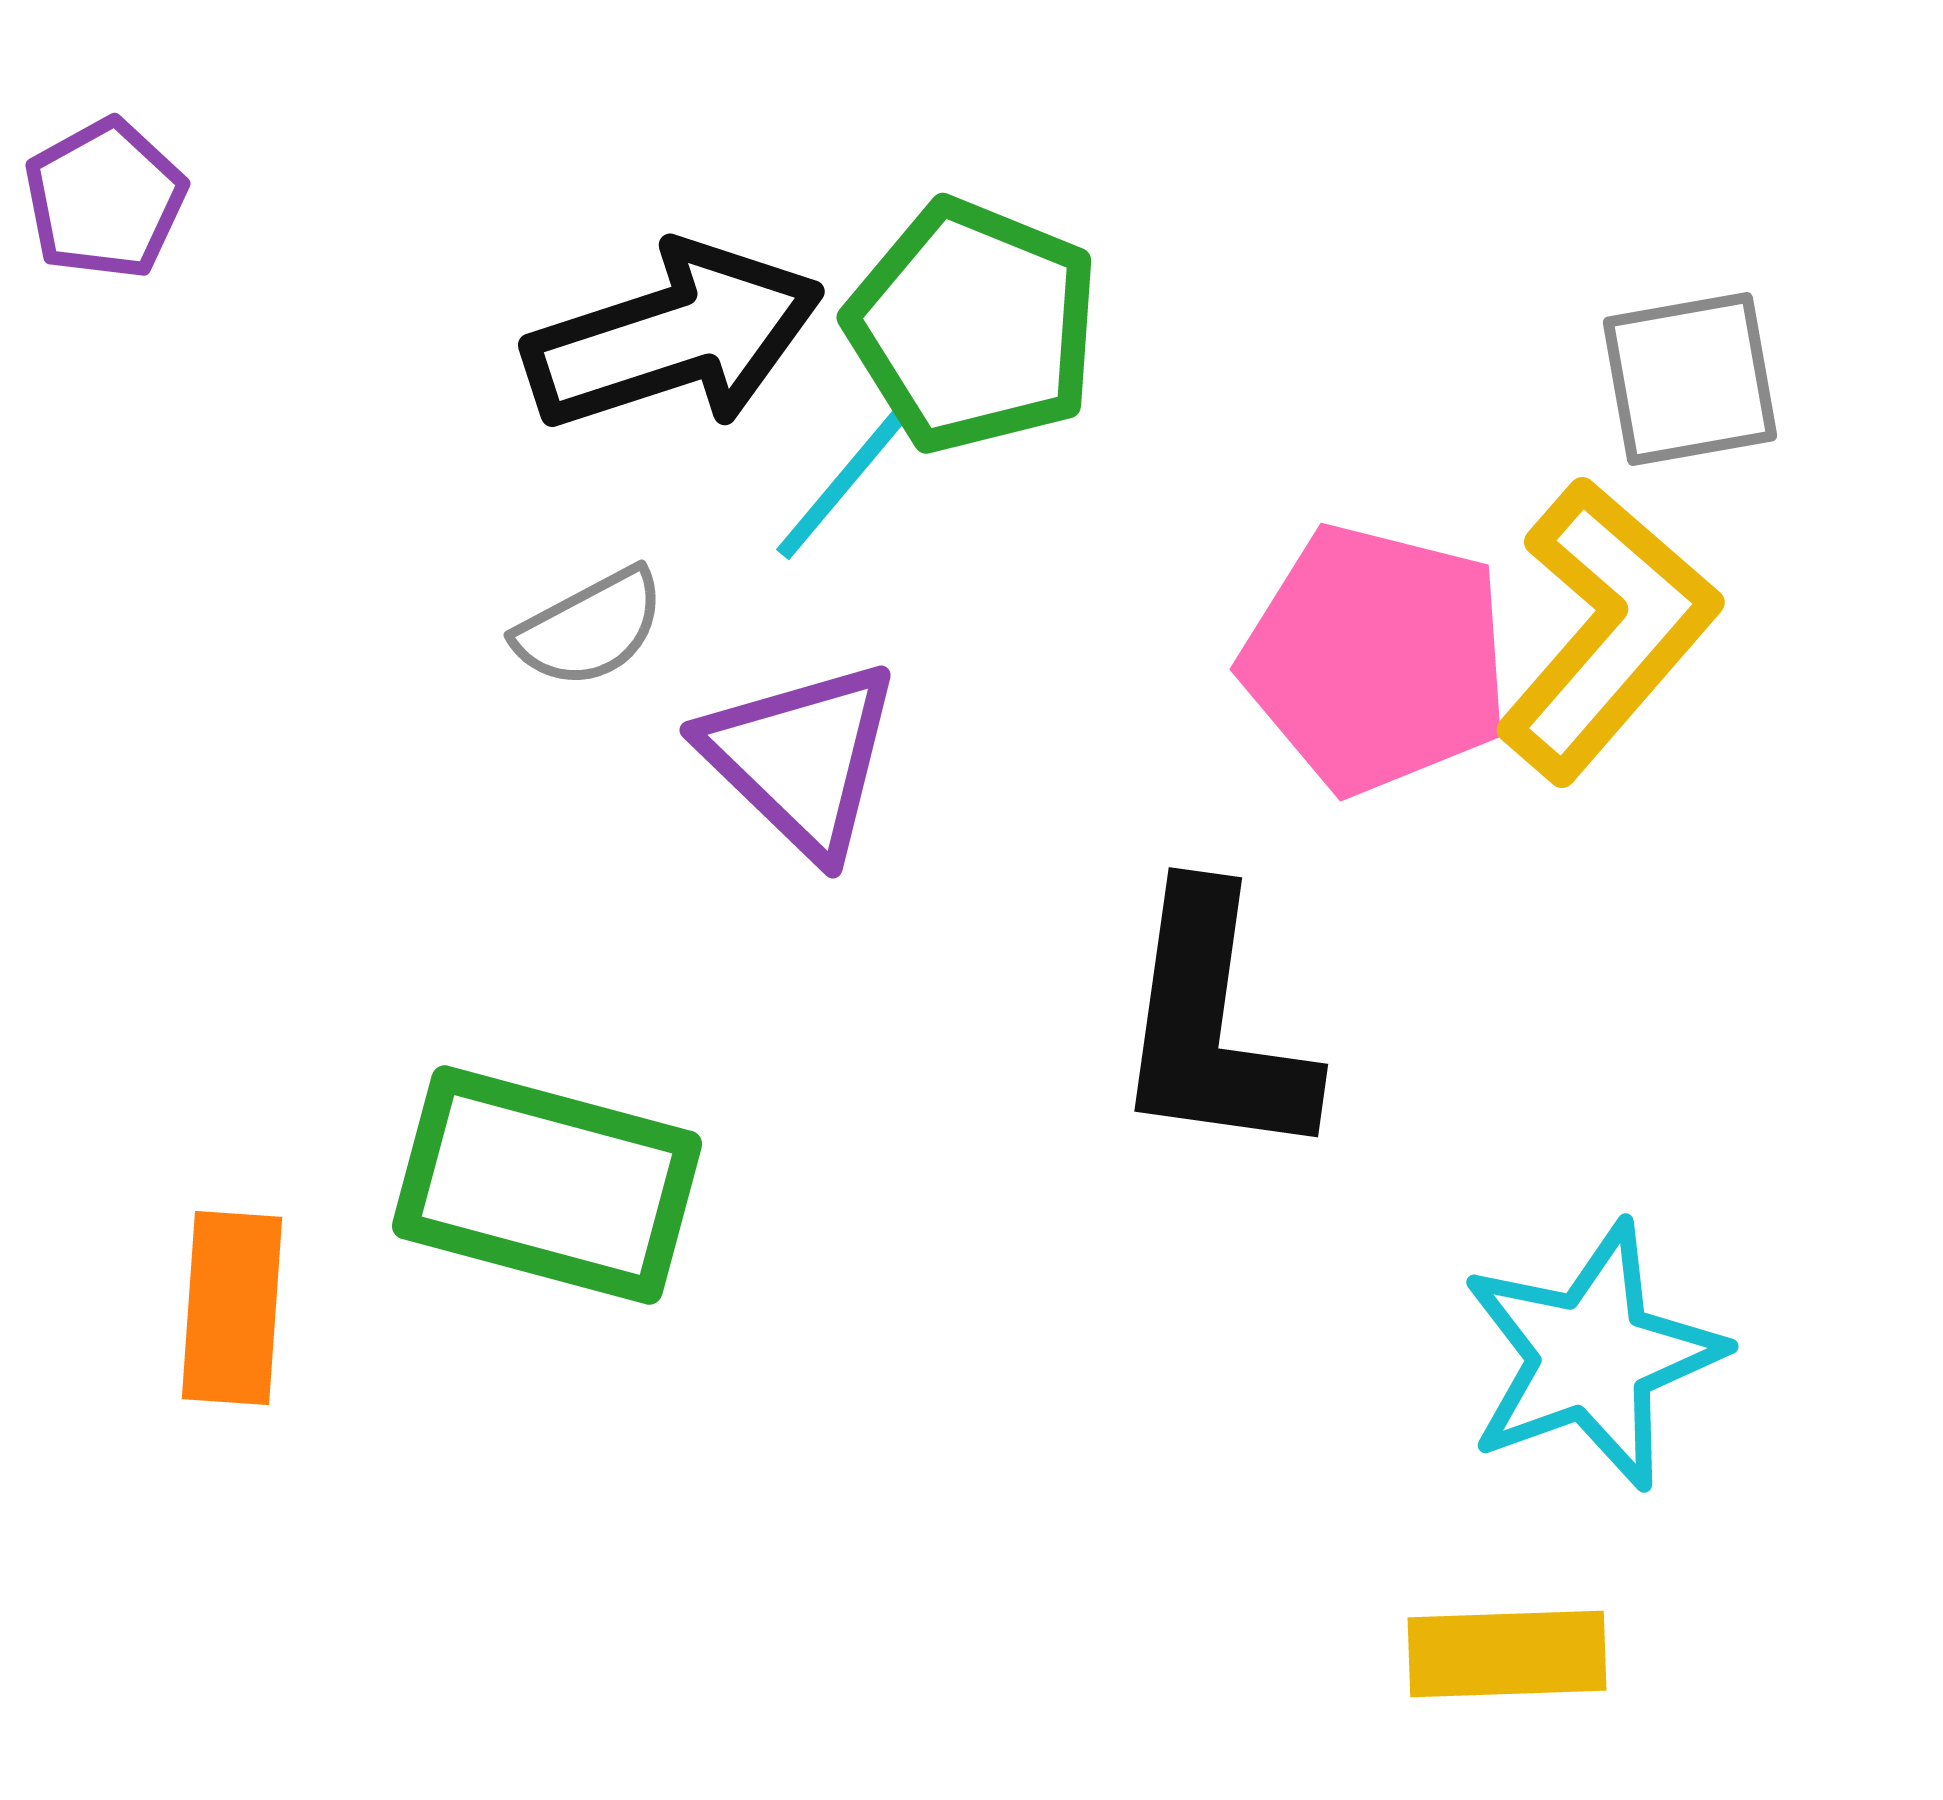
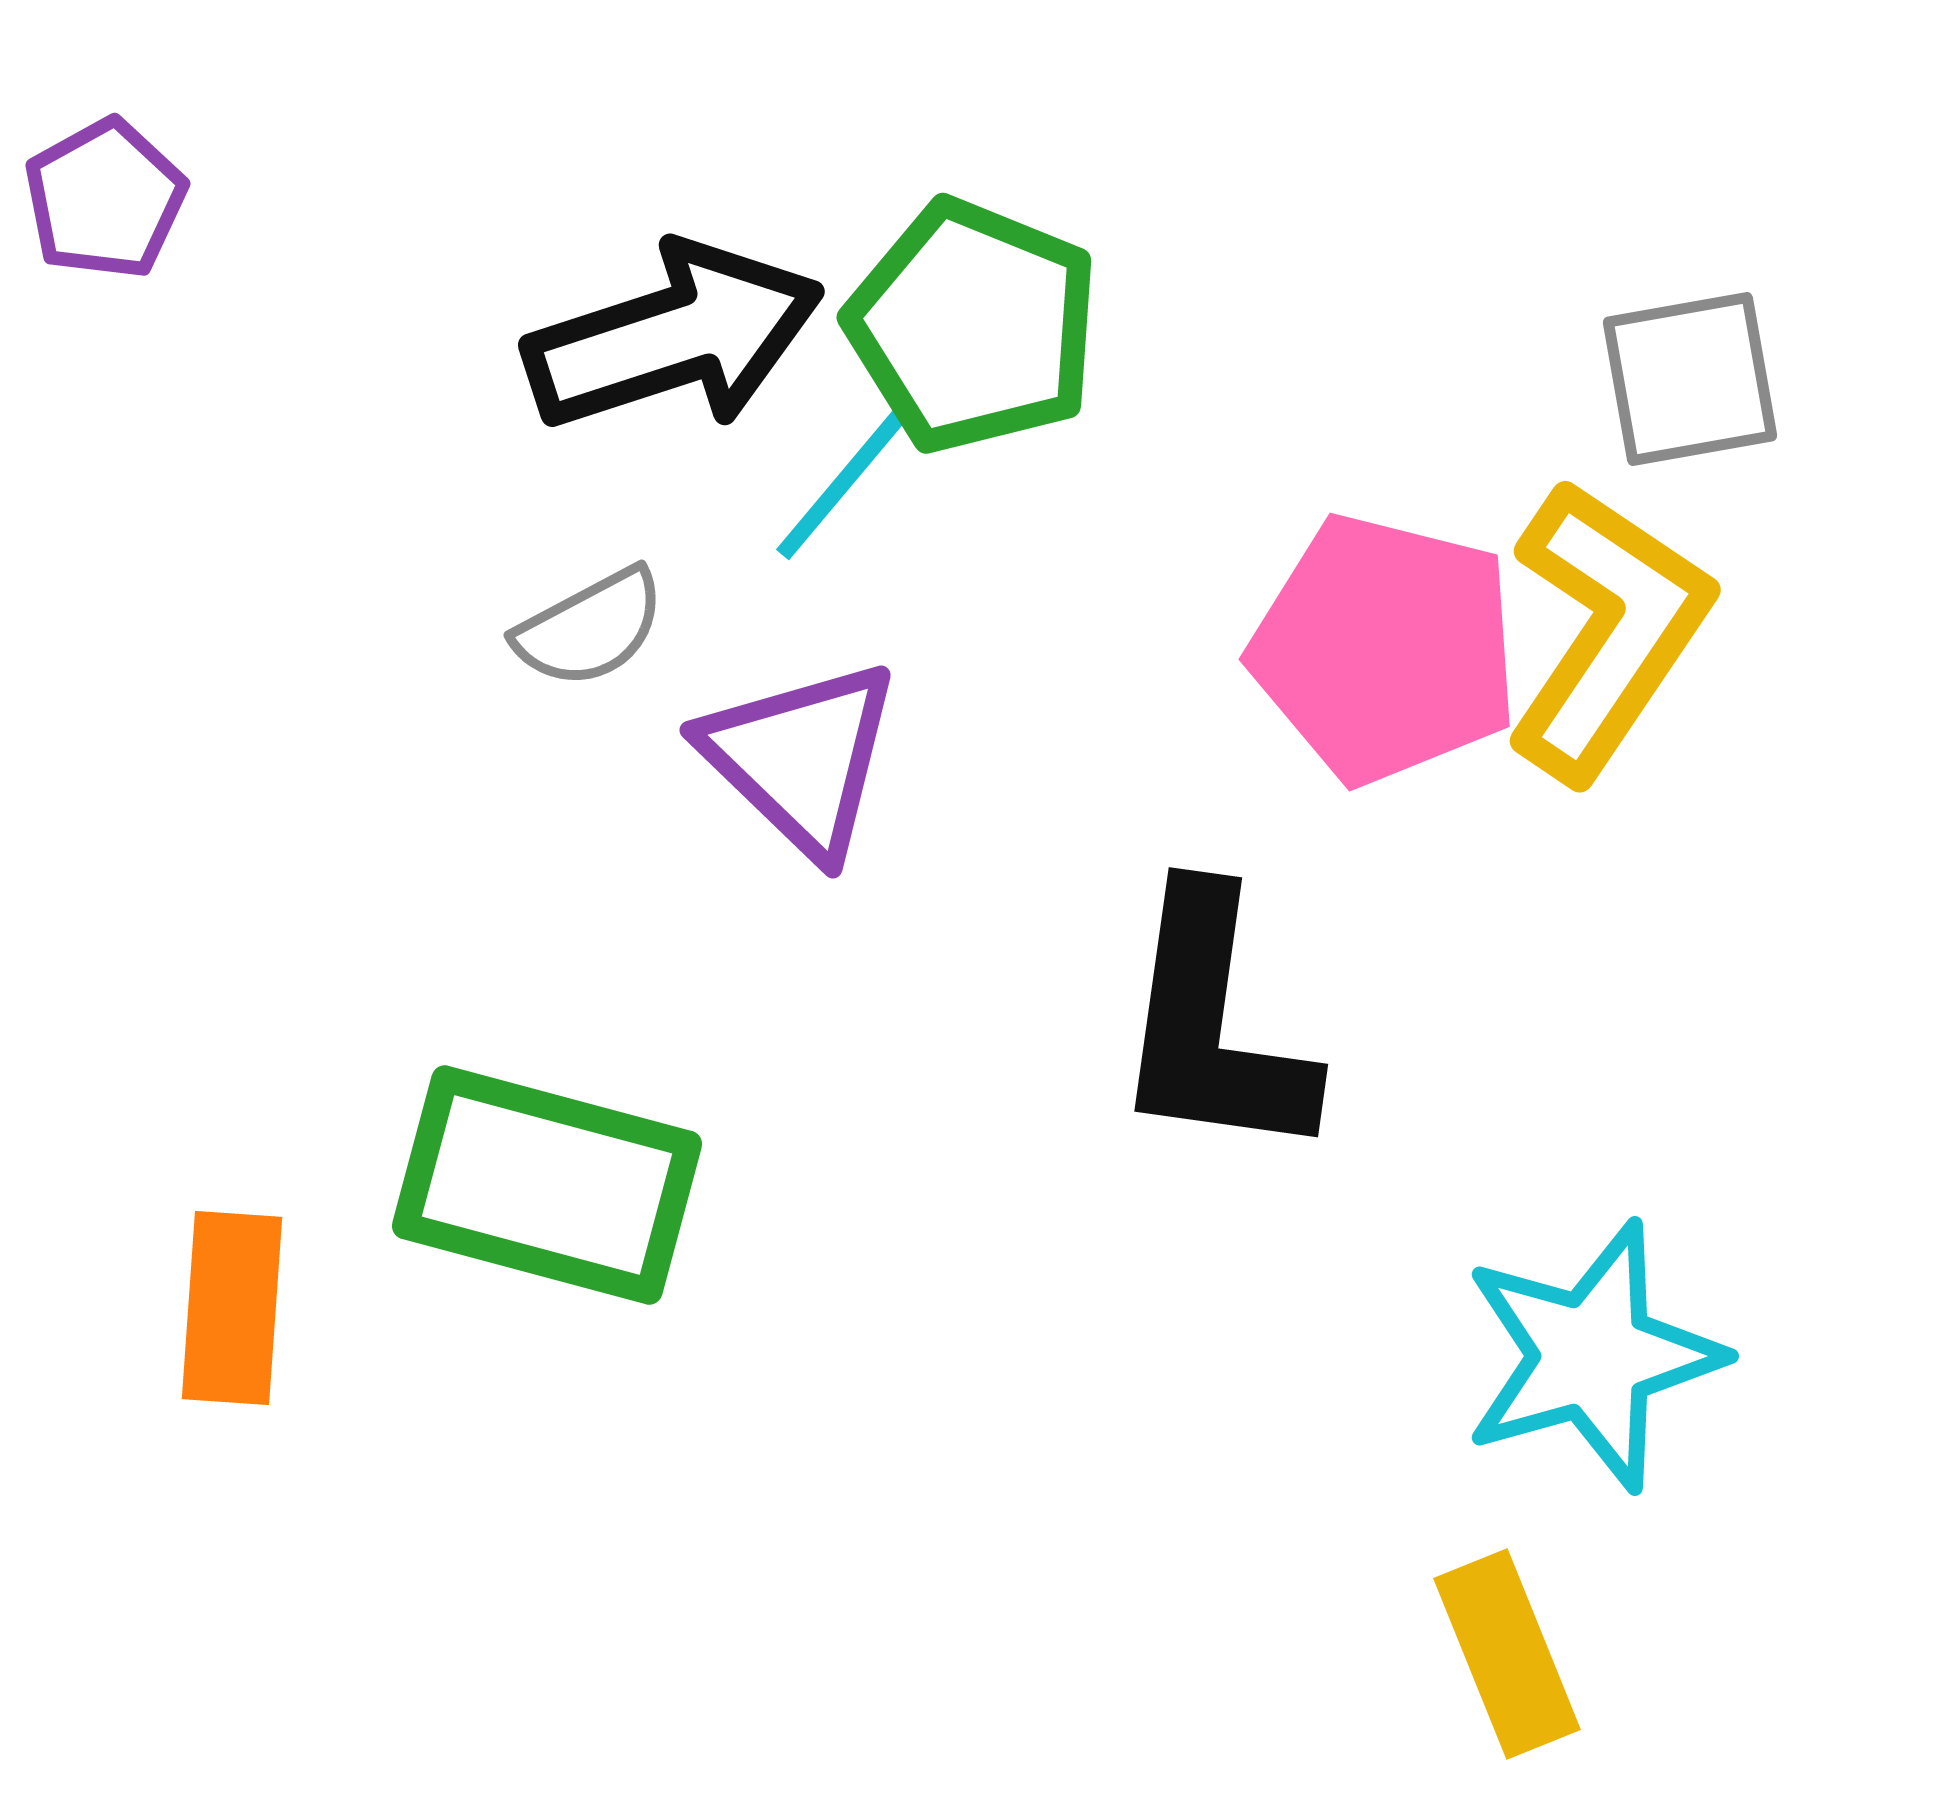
yellow L-shape: rotated 7 degrees counterclockwise
pink pentagon: moved 9 px right, 10 px up
cyan star: rotated 4 degrees clockwise
yellow rectangle: rotated 70 degrees clockwise
